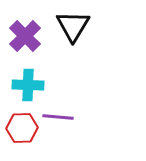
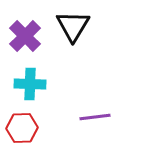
cyan cross: moved 2 px right, 1 px up
purple line: moved 37 px right; rotated 12 degrees counterclockwise
